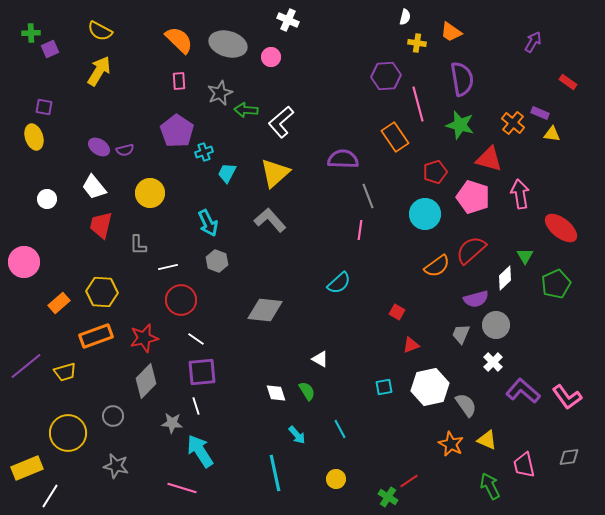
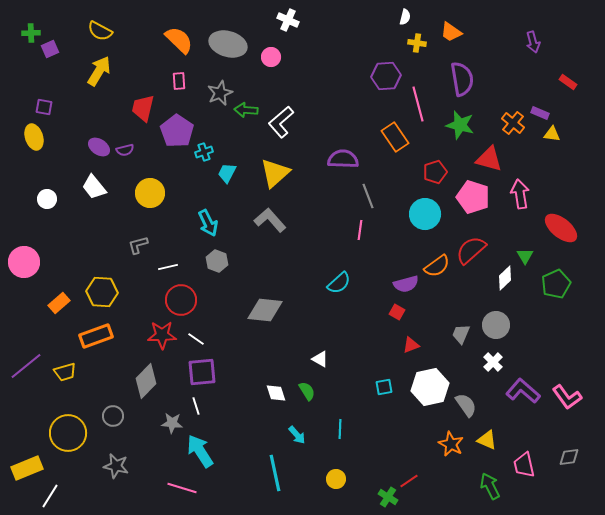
purple arrow at (533, 42): rotated 135 degrees clockwise
red trapezoid at (101, 225): moved 42 px right, 117 px up
gray L-shape at (138, 245): rotated 75 degrees clockwise
purple semicircle at (476, 299): moved 70 px left, 15 px up
red star at (144, 338): moved 18 px right, 3 px up; rotated 12 degrees clockwise
cyan line at (340, 429): rotated 30 degrees clockwise
